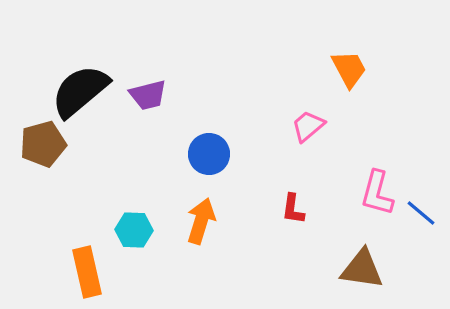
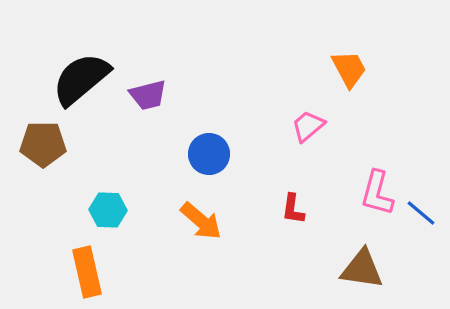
black semicircle: moved 1 px right, 12 px up
brown pentagon: rotated 15 degrees clockwise
orange arrow: rotated 114 degrees clockwise
cyan hexagon: moved 26 px left, 20 px up
